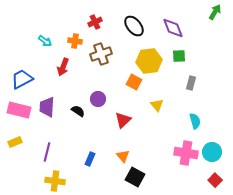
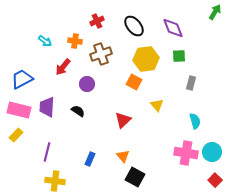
red cross: moved 2 px right, 1 px up
yellow hexagon: moved 3 px left, 2 px up
red arrow: rotated 18 degrees clockwise
purple circle: moved 11 px left, 15 px up
yellow rectangle: moved 1 px right, 7 px up; rotated 24 degrees counterclockwise
